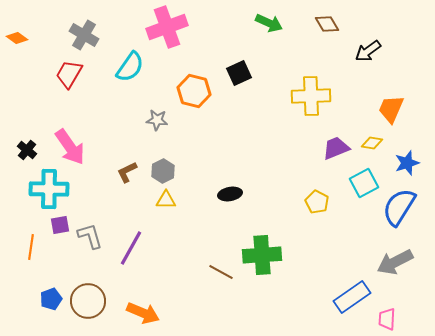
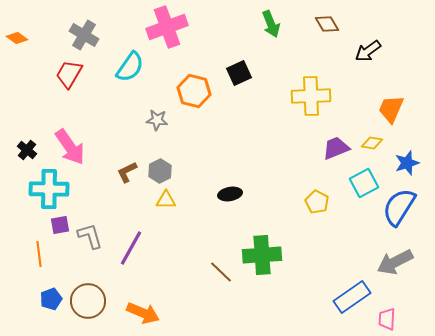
green arrow: moved 2 px right, 1 px down; rotated 44 degrees clockwise
gray hexagon: moved 3 px left
orange line: moved 8 px right, 7 px down; rotated 15 degrees counterclockwise
brown line: rotated 15 degrees clockwise
